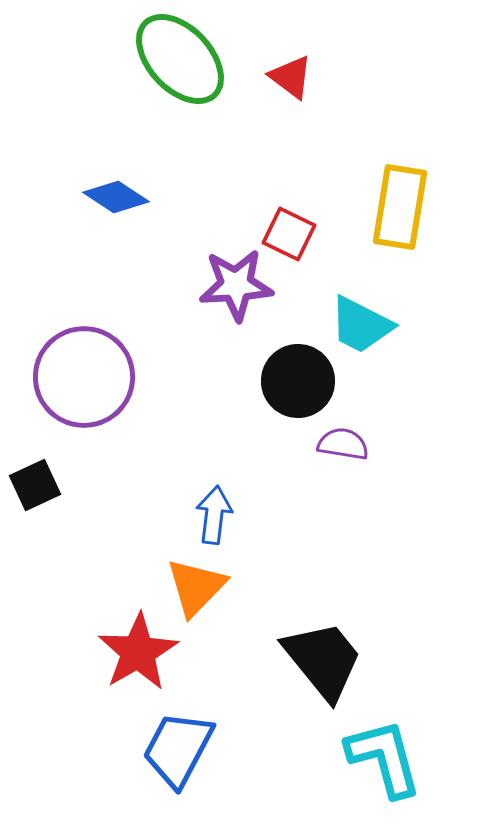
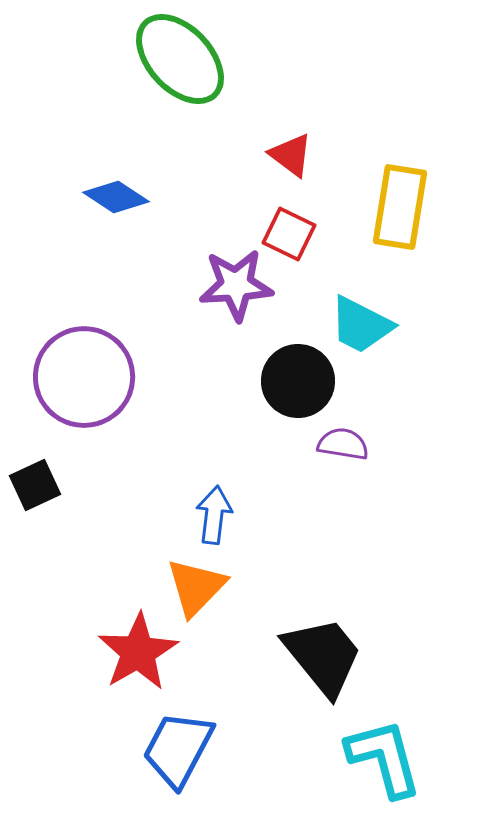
red triangle: moved 78 px down
black trapezoid: moved 4 px up
